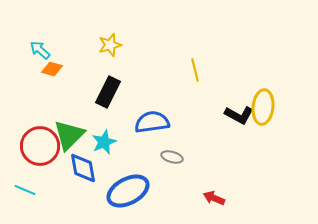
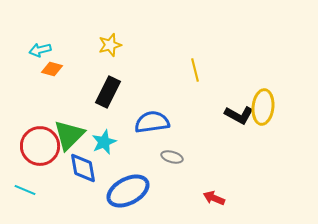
cyan arrow: rotated 55 degrees counterclockwise
